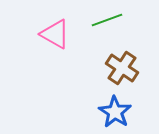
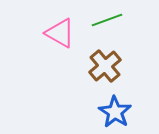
pink triangle: moved 5 px right, 1 px up
brown cross: moved 17 px left, 2 px up; rotated 16 degrees clockwise
